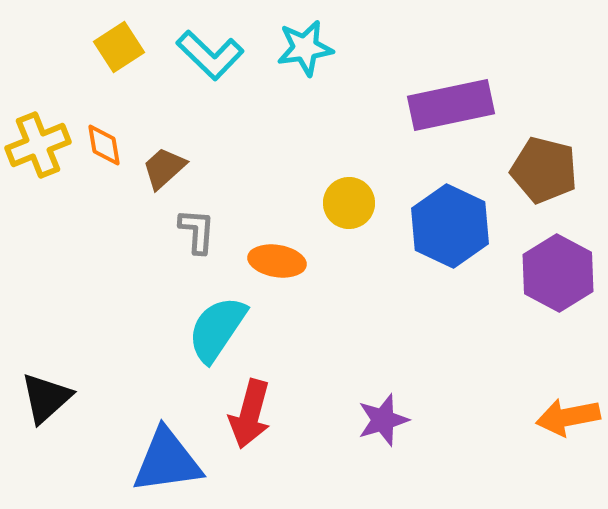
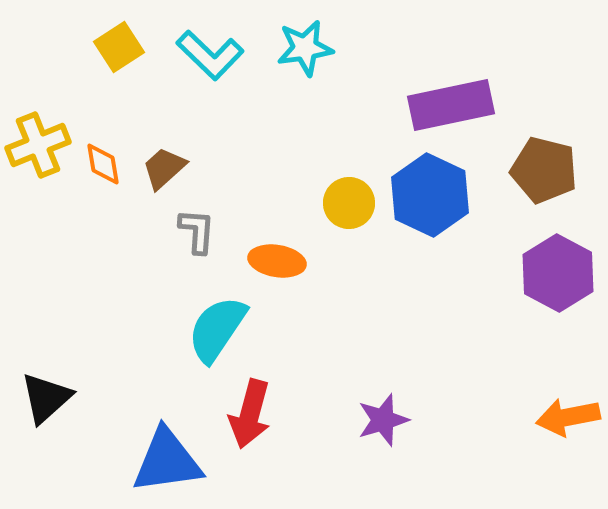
orange diamond: moved 1 px left, 19 px down
blue hexagon: moved 20 px left, 31 px up
